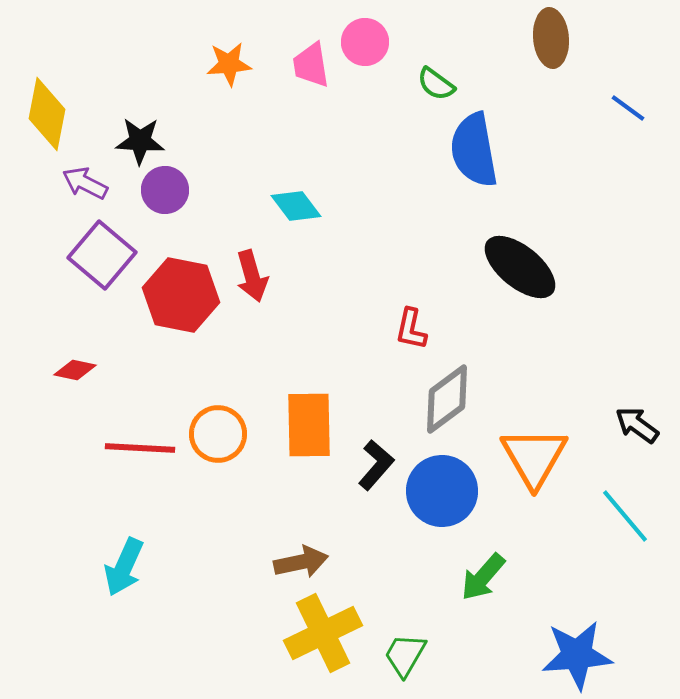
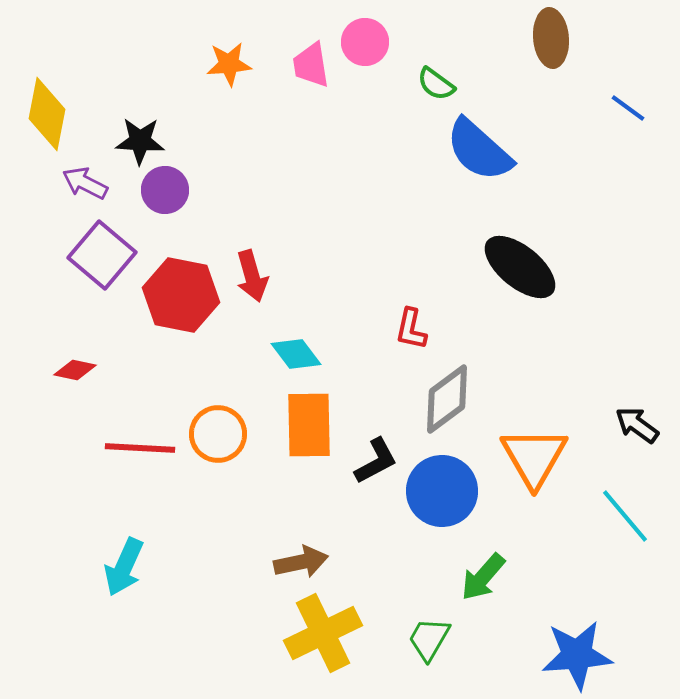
blue semicircle: moved 5 px right; rotated 38 degrees counterclockwise
cyan diamond: moved 148 px down
black L-shape: moved 4 px up; rotated 21 degrees clockwise
green trapezoid: moved 24 px right, 16 px up
